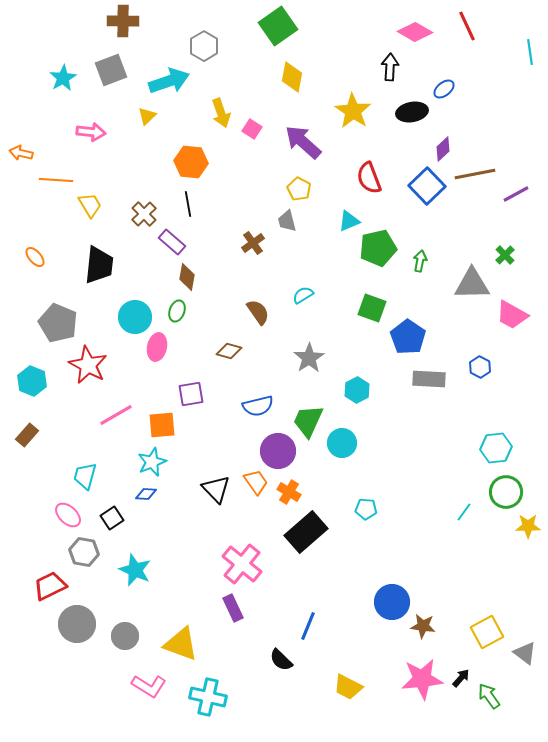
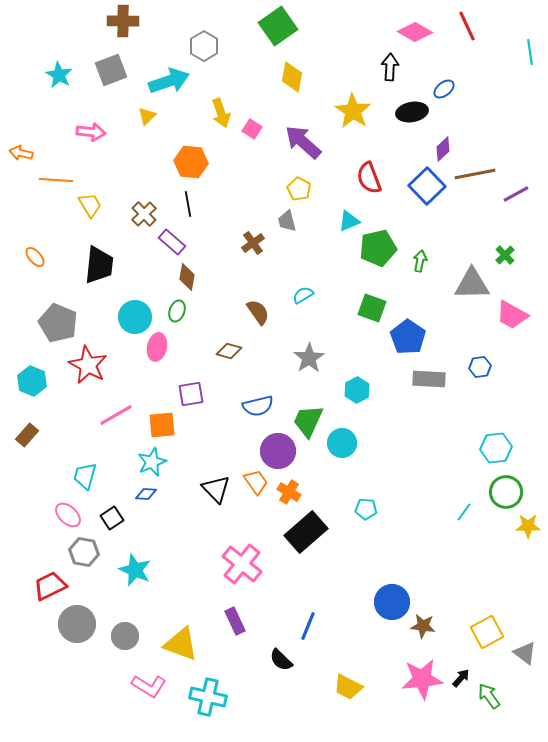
cyan star at (63, 78): moved 4 px left, 3 px up; rotated 12 degrees counterclockwise
blue hexagon at (480, 367): rotated 25 degrees clockwise
purple rectangle at (233, 608): moved 2 px right, 13 px down
